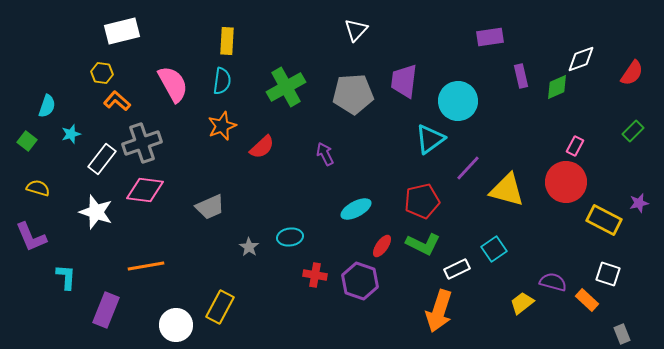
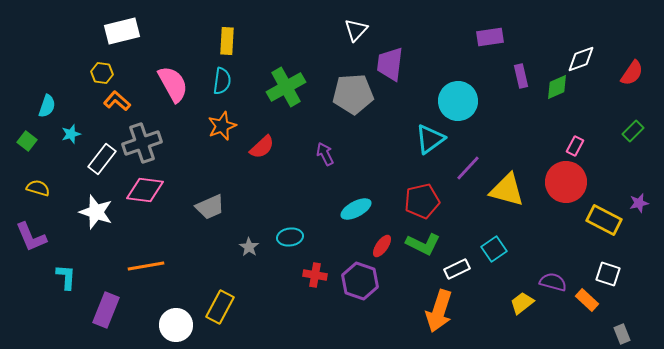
purple trapezoid at (404, 81): moved 14 px left, 17 px up
